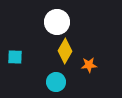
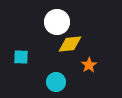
yellow diamond: moved 5 px right, 7 px up; rotated 55 degrees clockwise
cyan square: moved 6 px right
orange star: rotated 28 degrees counterclockwise
